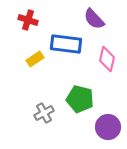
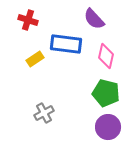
pink diamond: moved 1 px left, 3 px up
green pentagon: moved 26 px right, 6 px up
